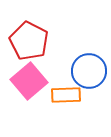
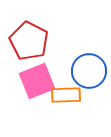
pink square: moved 8 px right; rotated 18 degrees clockwise
